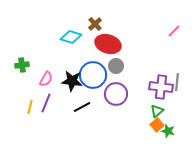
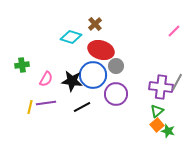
red ellipse: moved 7 px left, 6 px down
gray line: rotated 24 degrees clockwise
purple line: rotated 60 degrees clockwise
